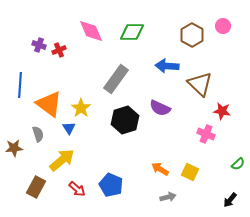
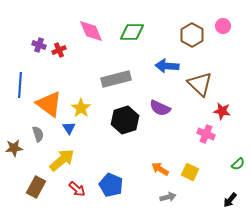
gray rectangle: rotated 40 degrees clockwise
